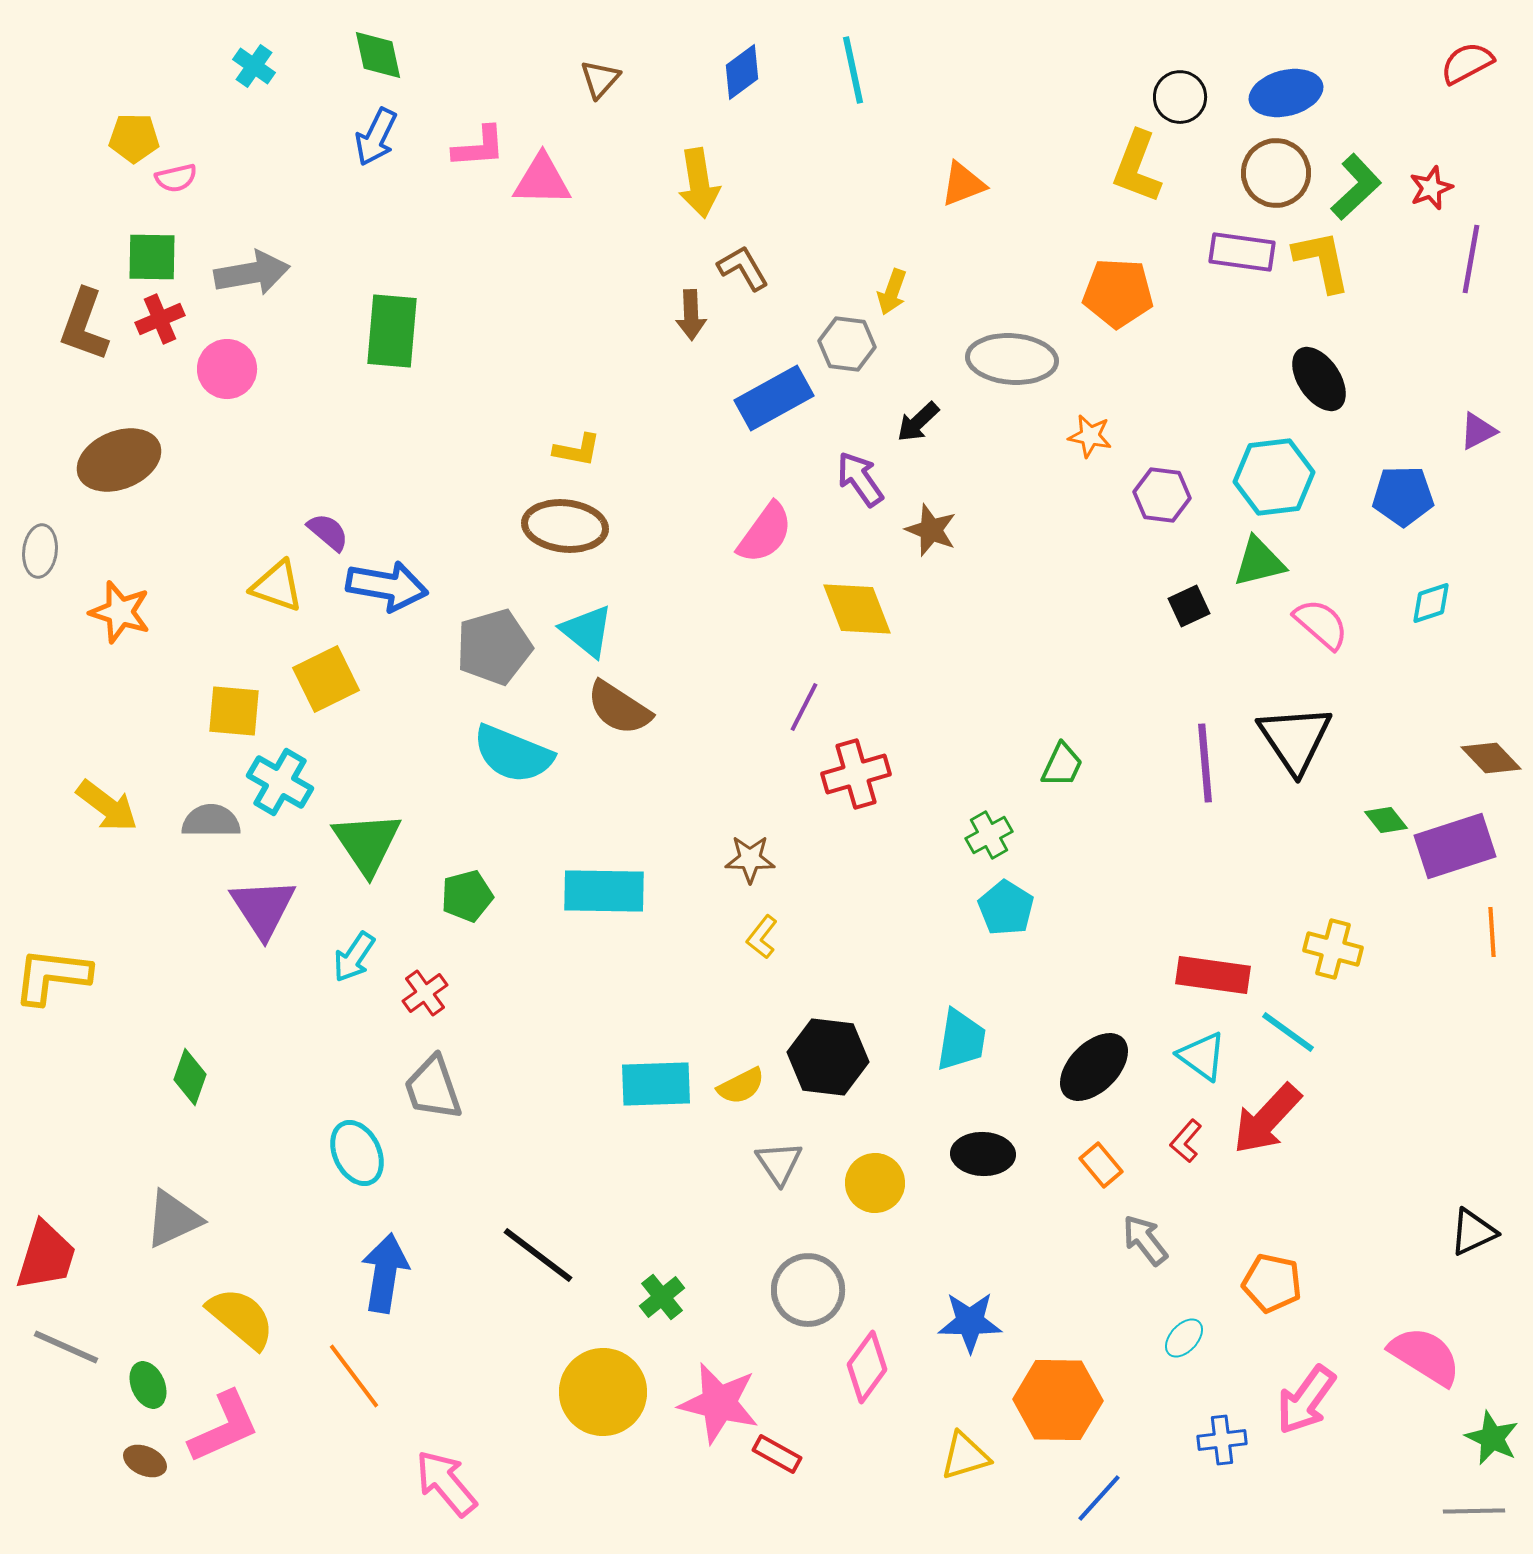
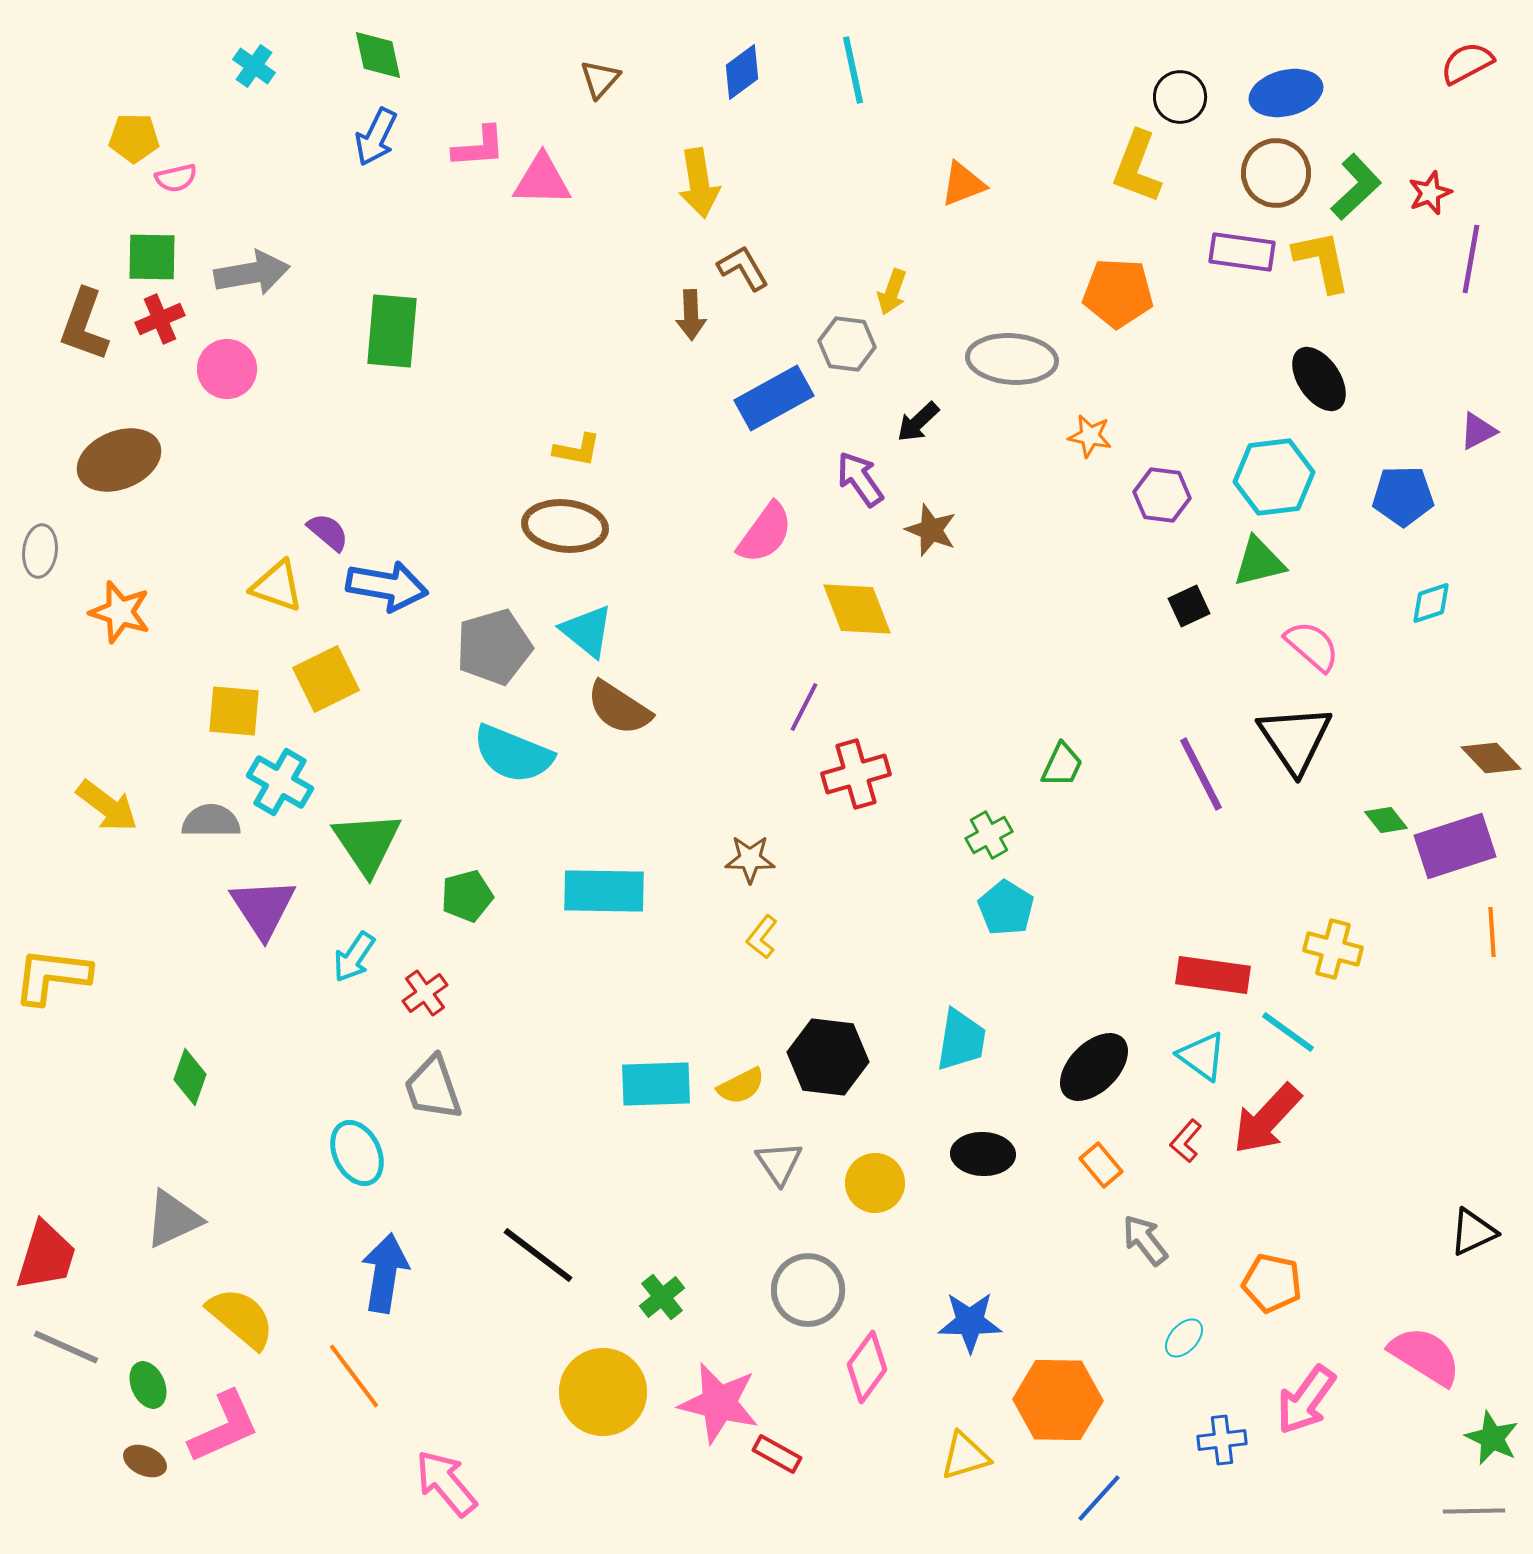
red star at (1431, 188): moved 1 px left, 5 px down
pink semicircle at (1321, 624): moved 9 px left, 22 px down
purple line at (1205, 763): moved 4 px left, 11 px down; rotated 22 degrees counterclockwise
